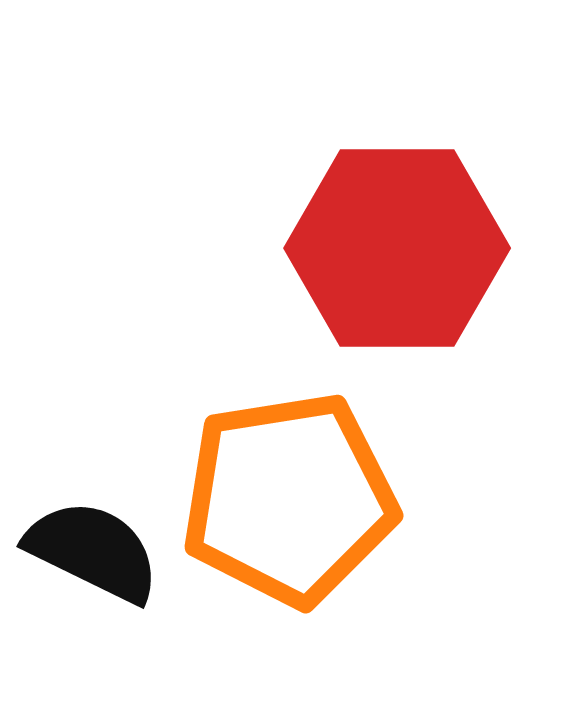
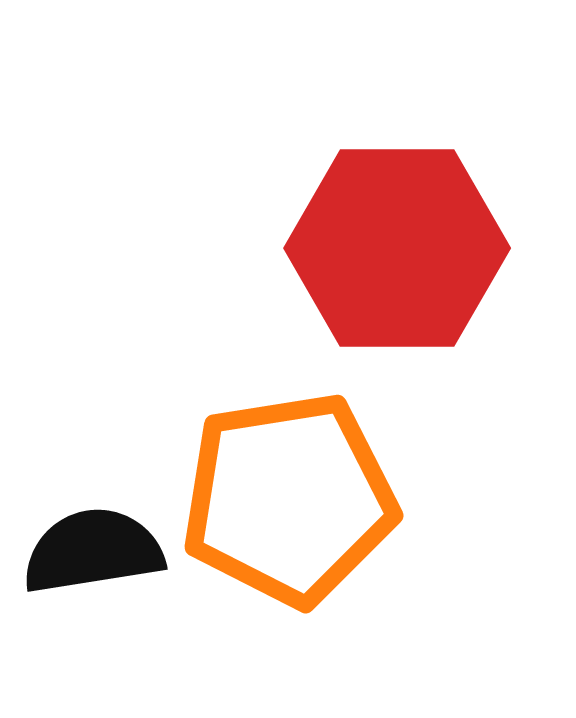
black semicircle: rotated 35 degrees counterclockwise
